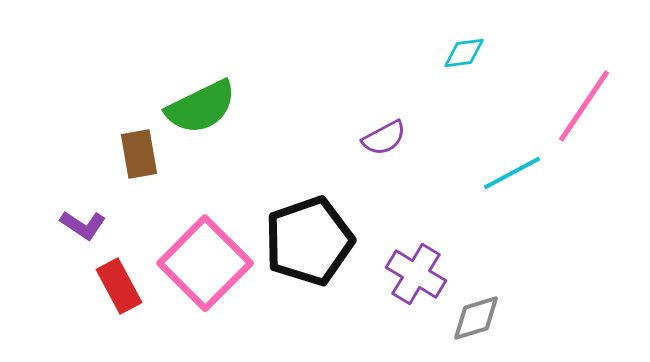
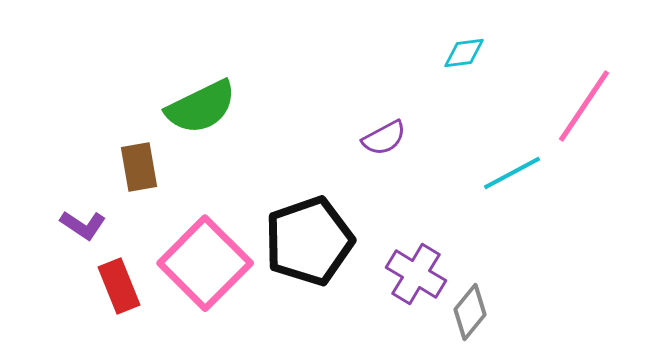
brown rectangle: moved 13 px down
red rectangle: rotated 6 degrees clockwise
gray diamond: moved 6 px left, 6 px up; rotated 34 degrees counterclockwise
